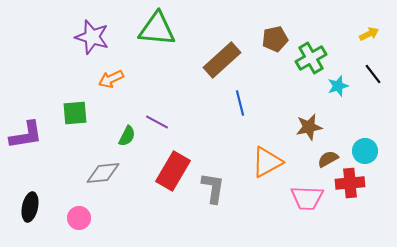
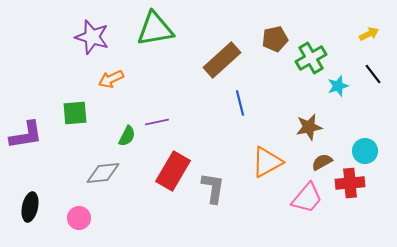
green triangle: moved 2 px left; rotated 15 degrees counterclockwise
purple line: rotated 40 degrees counterclockwise
brown semicircle: moved 6 px left, 3 px down
pink trapezoid: rotated 52 degrees counterclockwise
